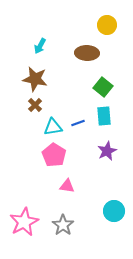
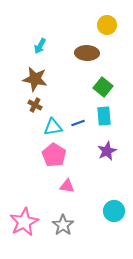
brown cross: rotated 16 degrees counterclockwise
